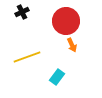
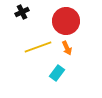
orange arrow: moved 5 px left, 3 px down
yellow line: moved 11 px right, 10 px up
cyan rectangle: moved 4 px up
